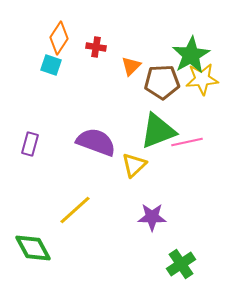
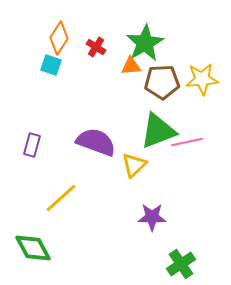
red cross: rotated 24 degrees clockwise
green star: moved 46 px left, 12 px up
orange triangle: rotated 40 degrees clockwise
purple rectangle: moved 2 px right, 1 px down
yellow line: moved 14 px left, 12 px up
